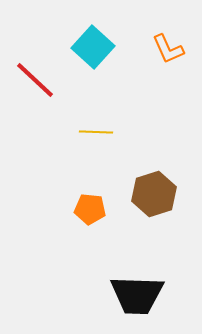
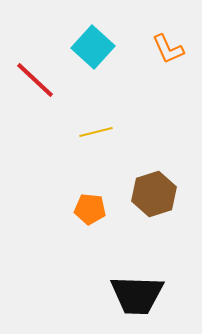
yellow line: rotated 16 degrees counterclockwise
